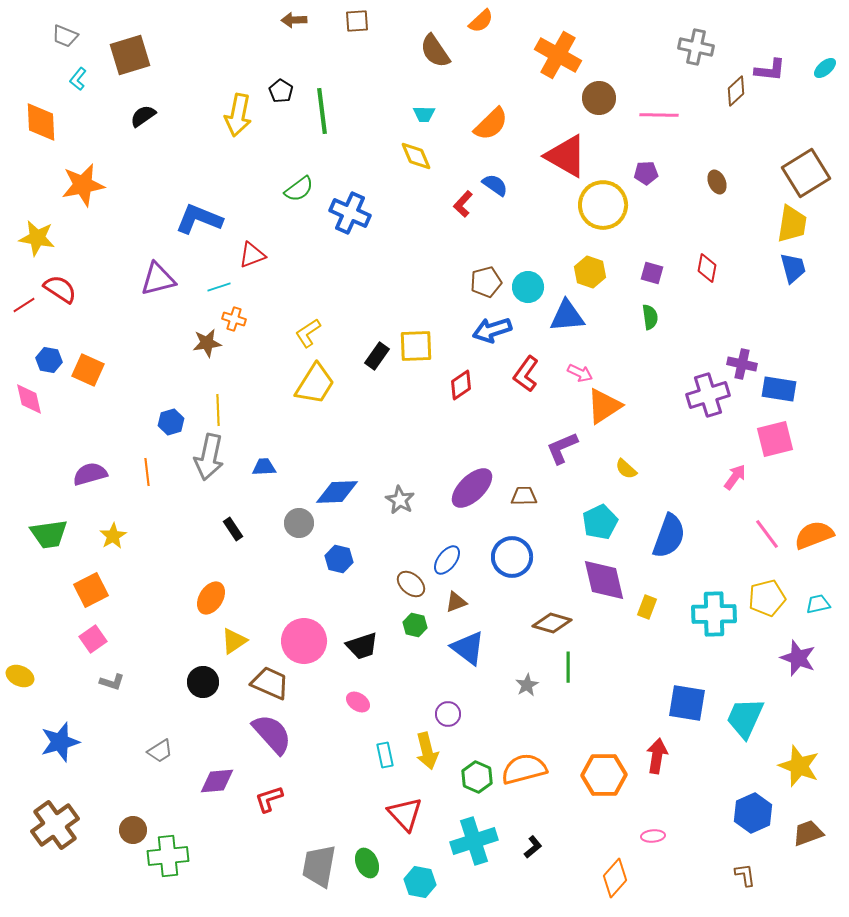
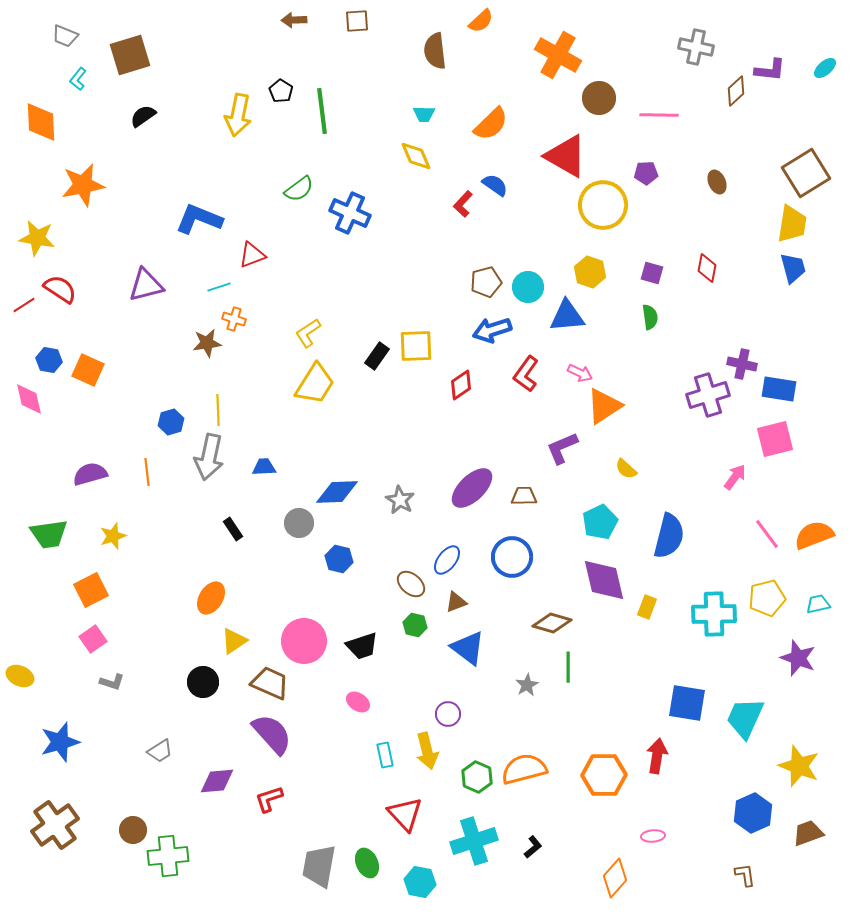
brown semicircle at (435, 51): rotated 27 degrees clockwise
purple triangle at (158, 279): moved 12 px left, 6 px down
yellow star at (113, 536): rotated 12 degrees clockwise
blue semicircle at (669, 536): rotated 6 degrees counterclockwise
